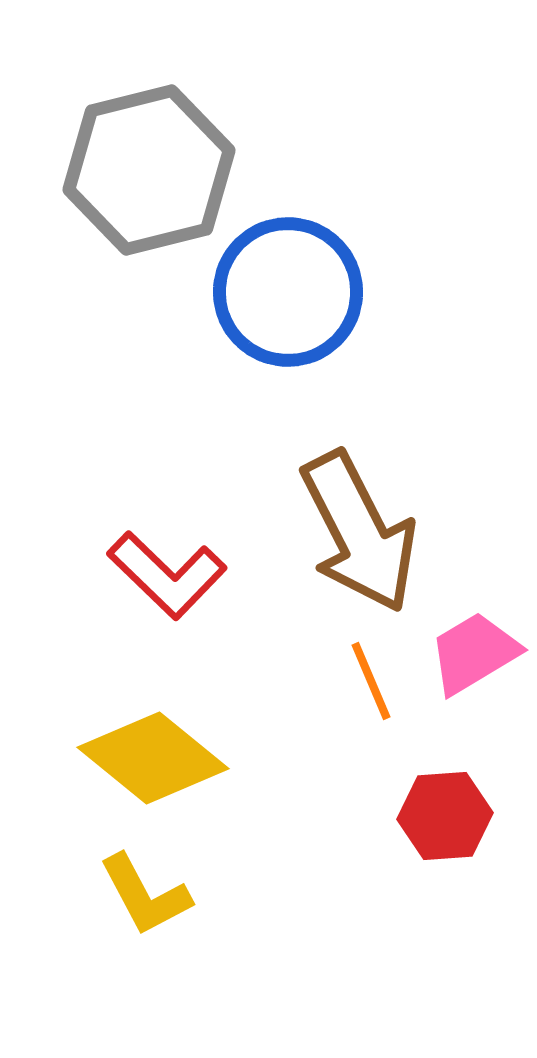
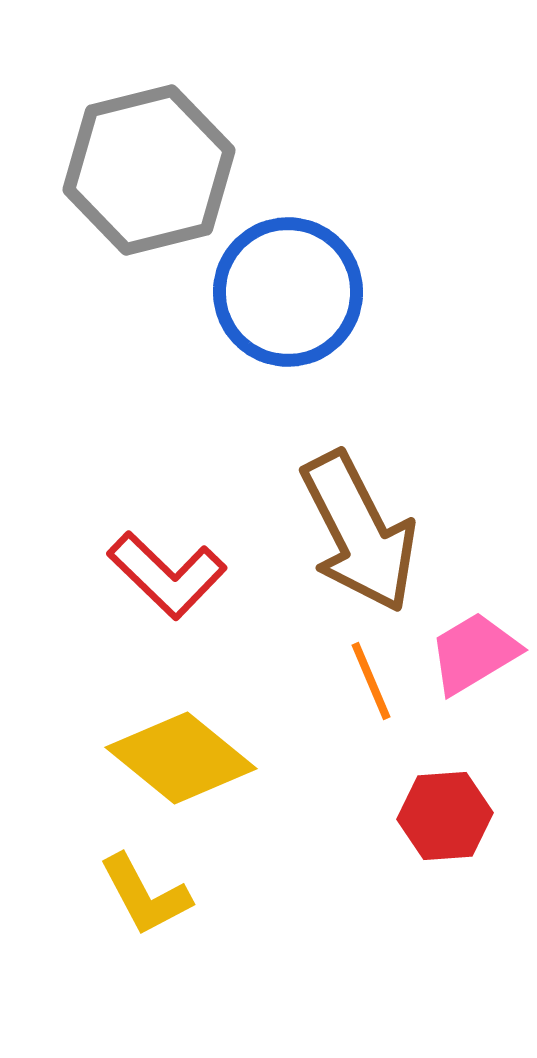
yellow diamond: moved 28 px right
